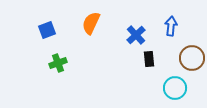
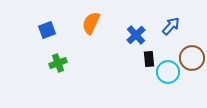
blue arrow: rotated 36 degrees clockwise
cyan circle: moved 7 px left, 16 px up
